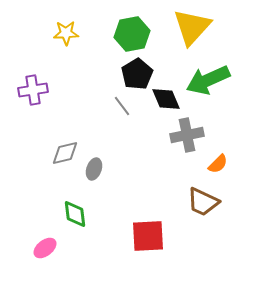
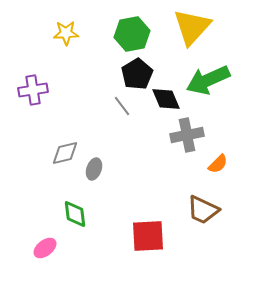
brown trapezoid: moved 8 px down
